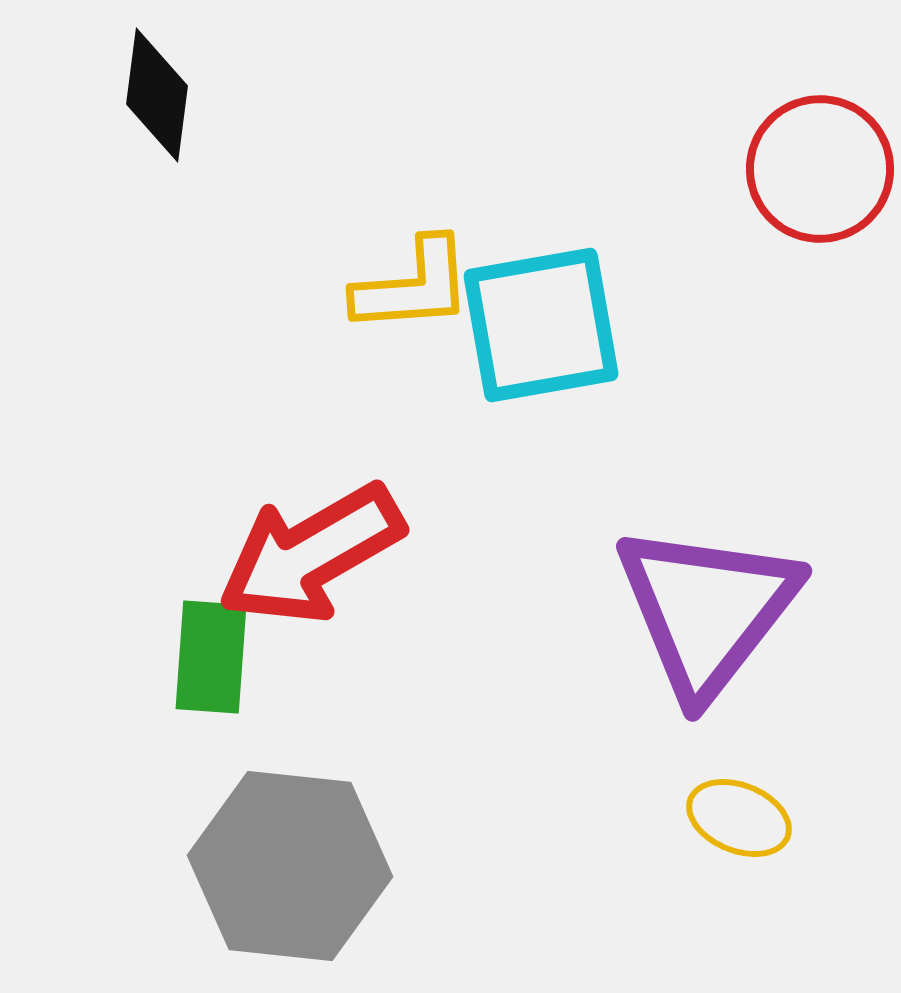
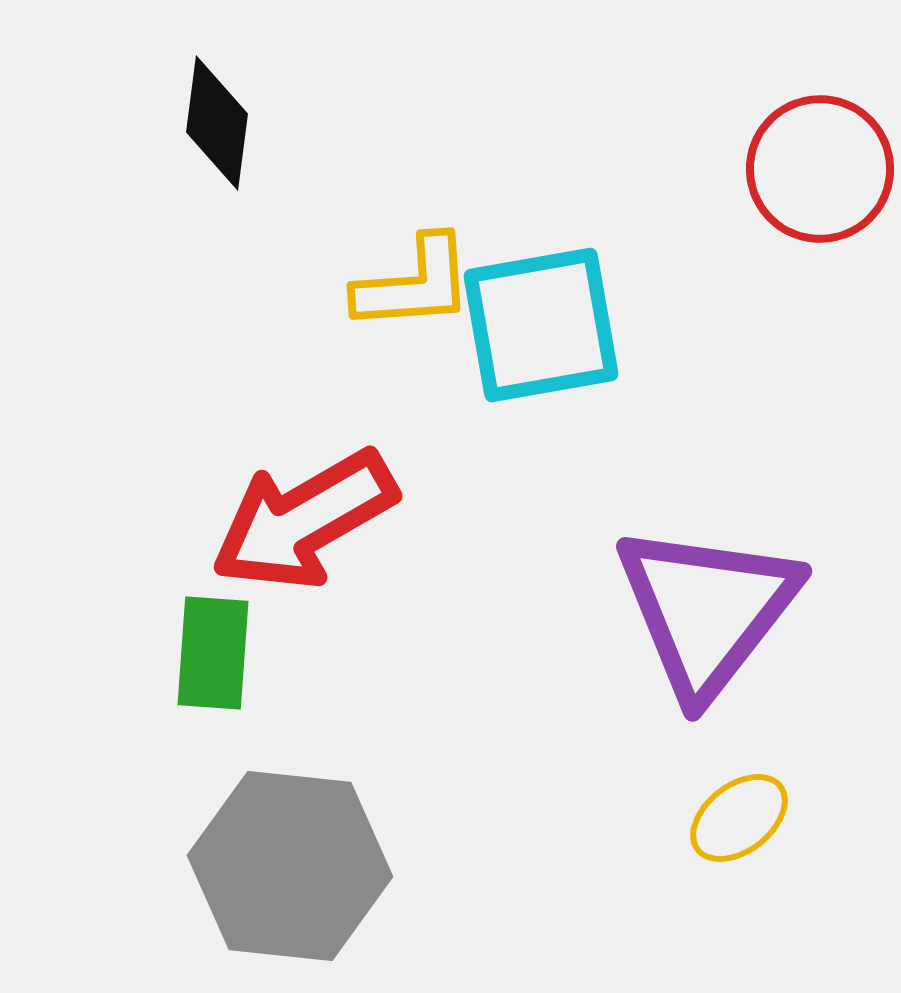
black diamond: moved 60 px right, 28 px down
yellow L-shape: moved 1 px right, 2 px up
red arrow: moved 7 px left, 34 px up
green rectangle: moved 2 px right, 4 px up
yellow ellipse: rotated 60 degrees counterclockwise
